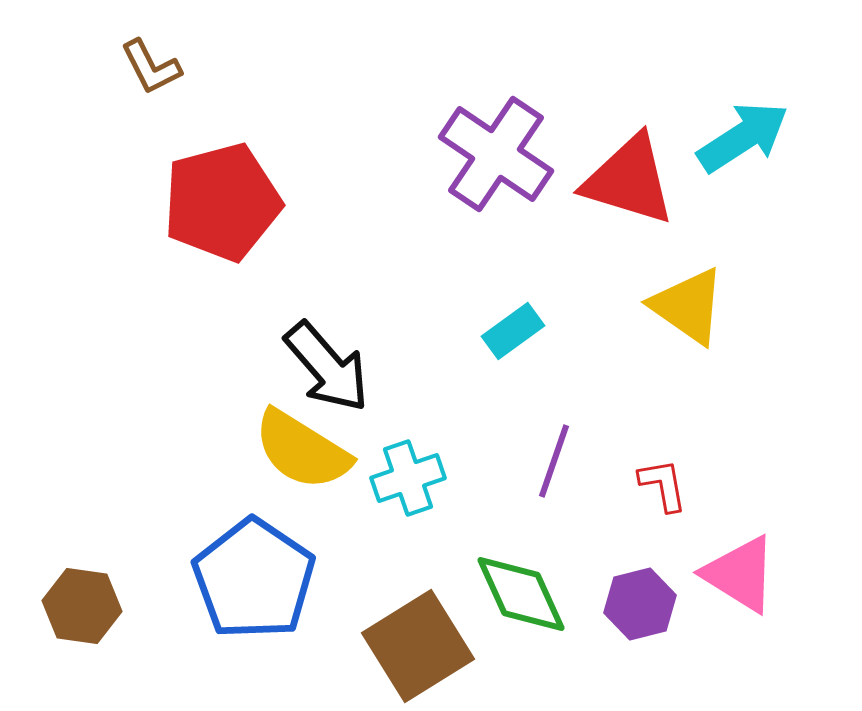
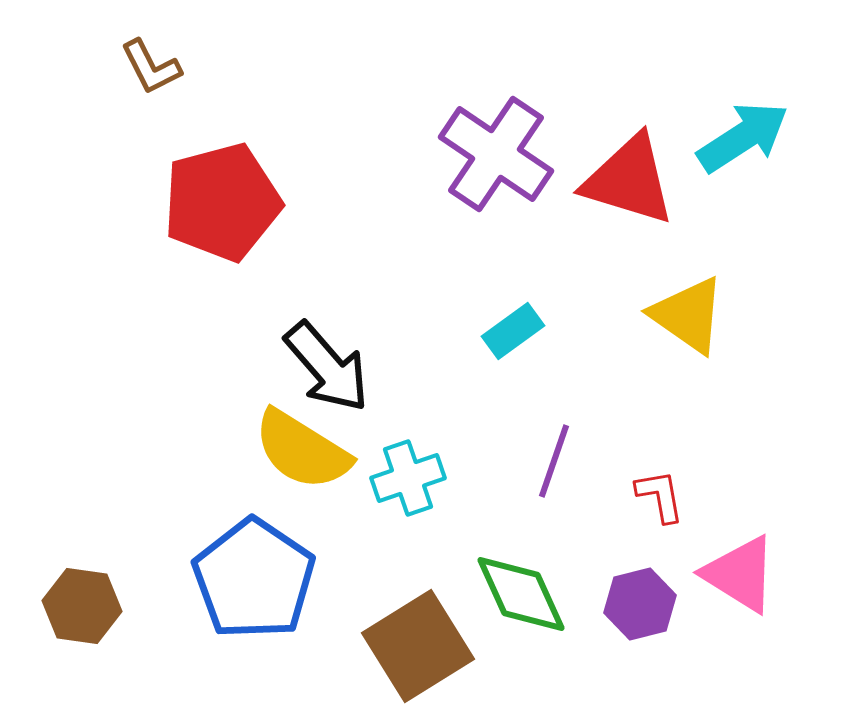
yellow triangle: moved 9 px down
red L-shape: moved 3 px left, 11 px down
